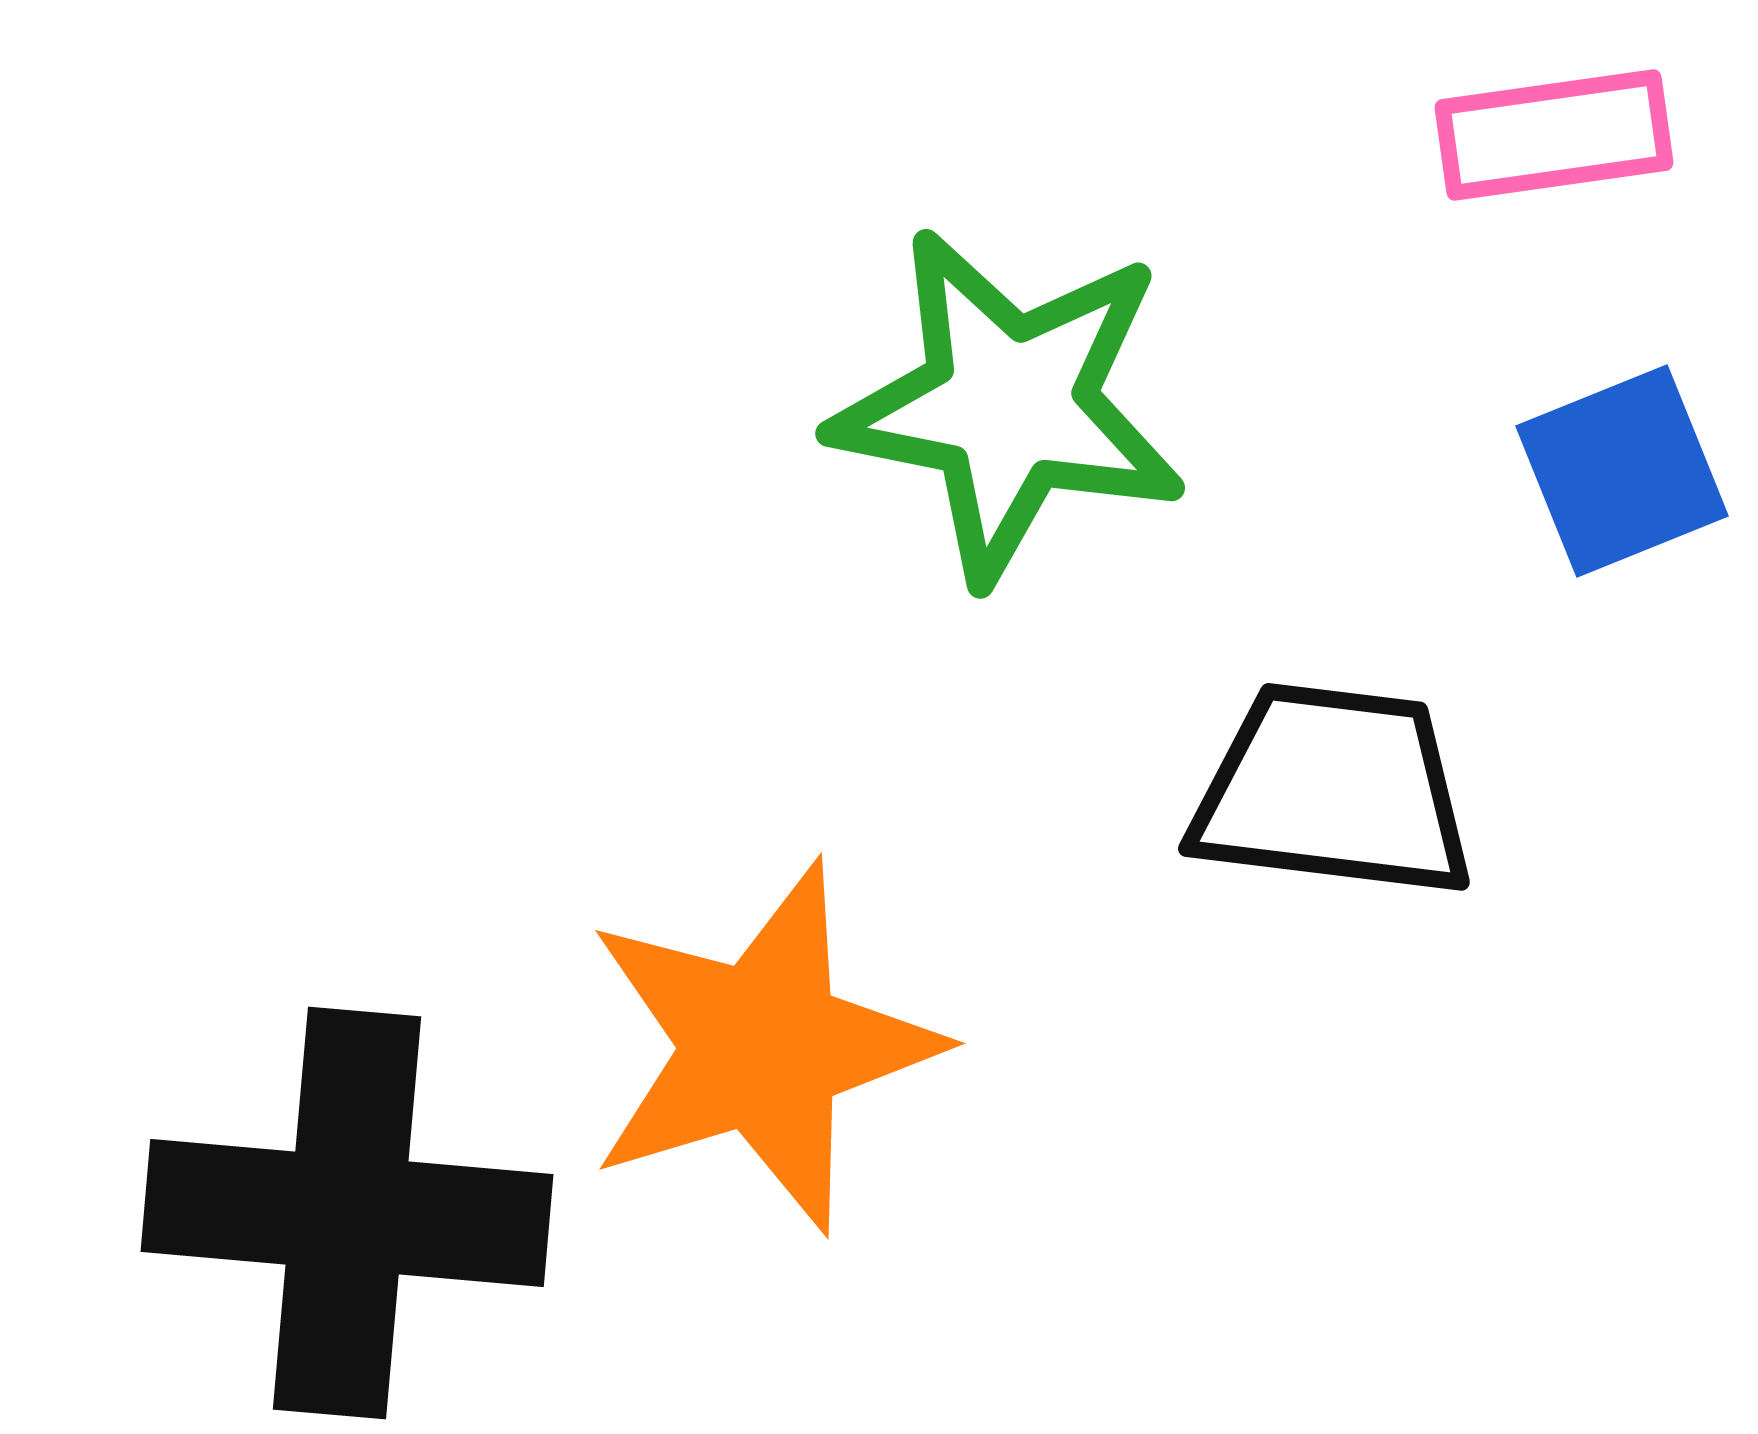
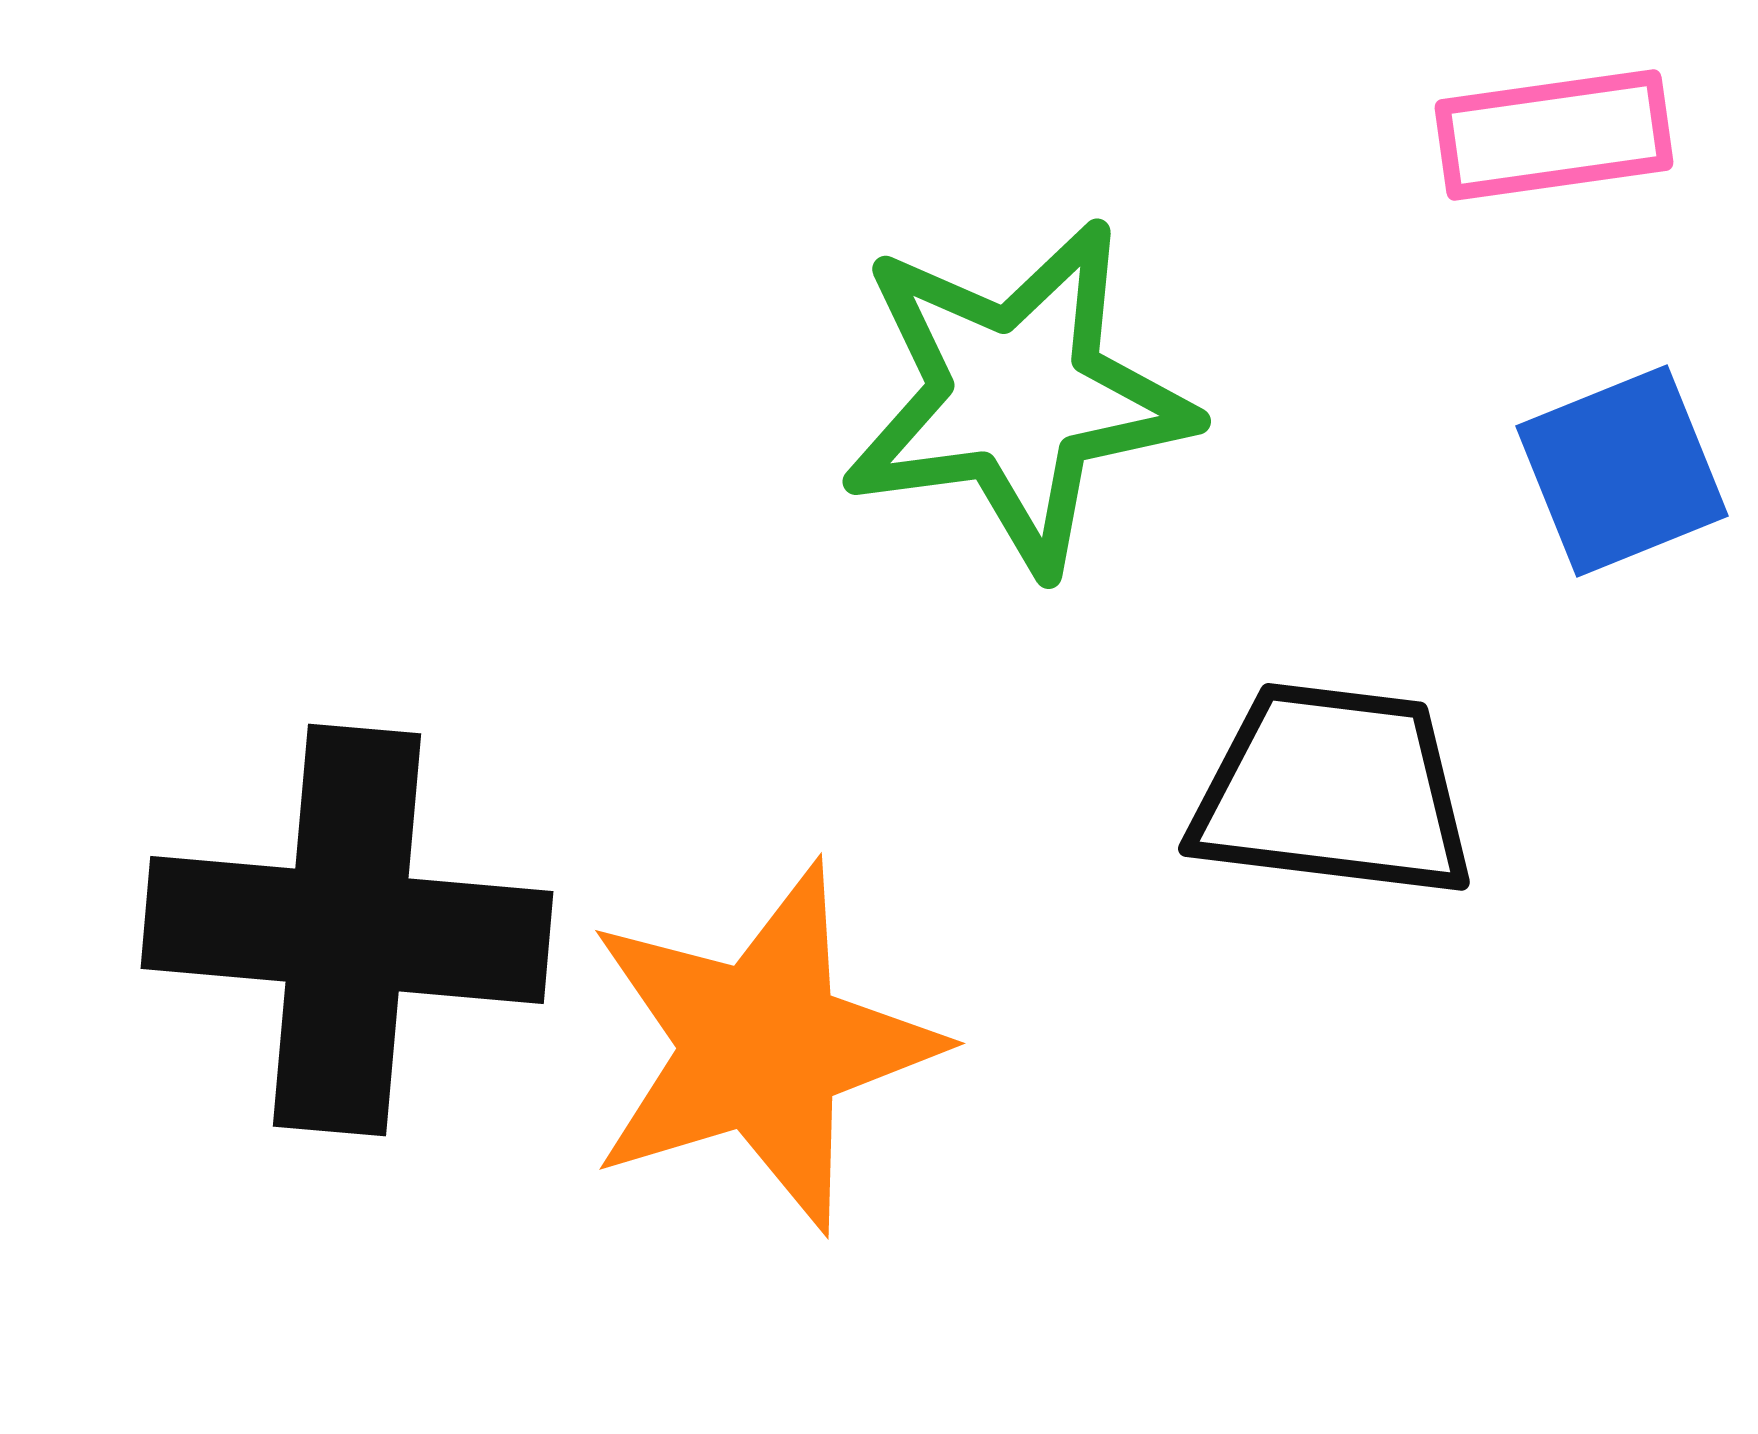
green star: moved 8 px right, 9 px up; rotated 19 degrees counterclockwise
black cross: moved 283 px up
